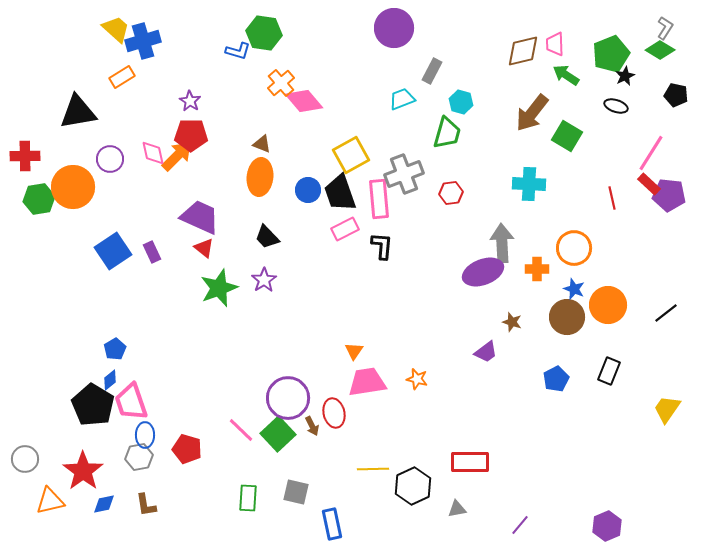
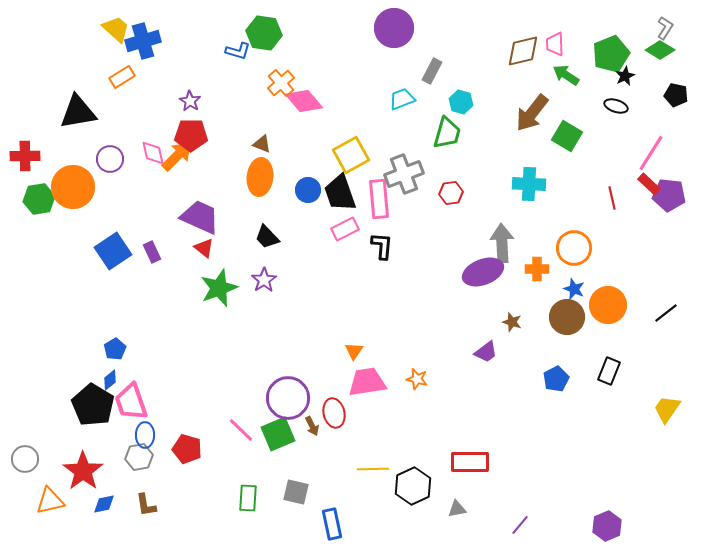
green square at (278, 434): rotated 20 degrees clockwise
